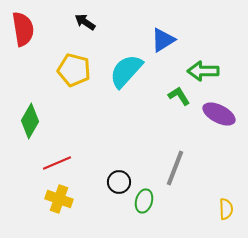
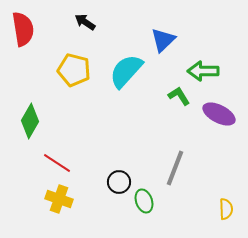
blue triangle: rotated 12 degrees counterclockwise
red line: rotated 56 degrees clockwise
green ellipse: rotated 35 degrees counterclockwise
